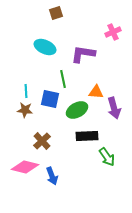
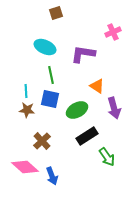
green line: moved 12 px left, 4 px up
orange triangle: moved 1 px right, 6 px up; rotated 28 degrees clockwise
brown star: moved 2 px right
black rectangle: rotated 30 degrees counterclockwise
pink diamond: rotated 28 degrees clockwise
